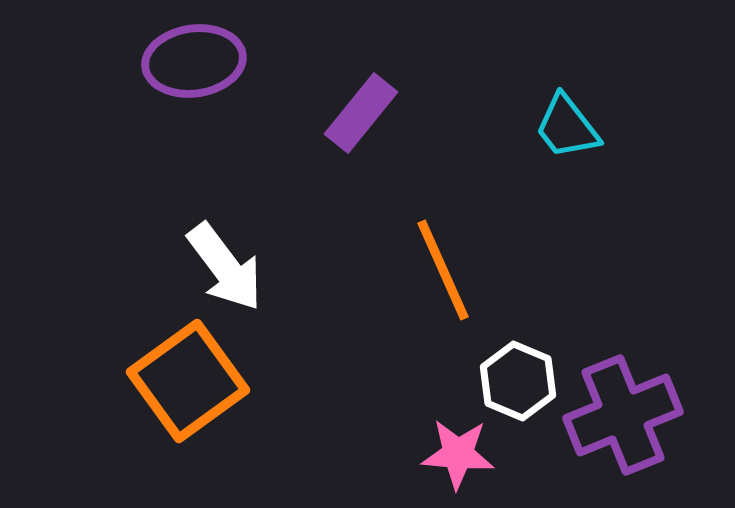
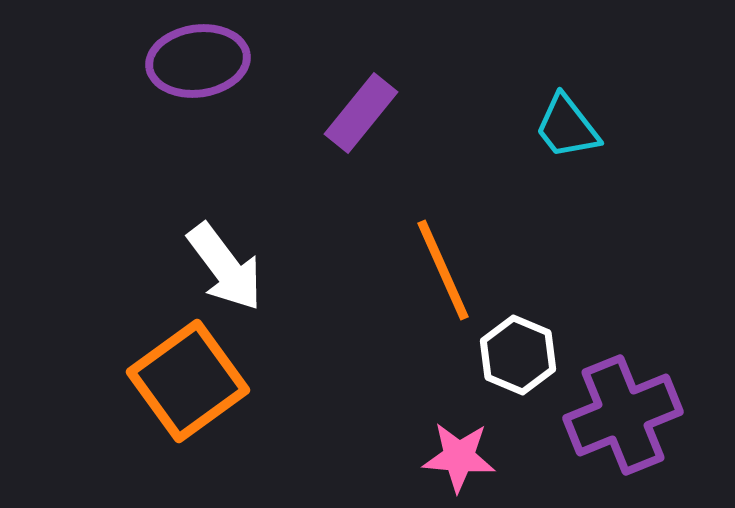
purple ellipse: moved 4 px right
white hexagon: moved 26 px up
pink star: moved 1 px right, 3 px down
